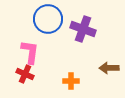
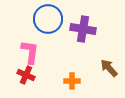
purple cross: rotated 10 degrees counterclockwise
brown arrow: rotated 48 degrees clockwise
red cross: moved 1 px right, 1 px down
orange cross: moved 1 px right
